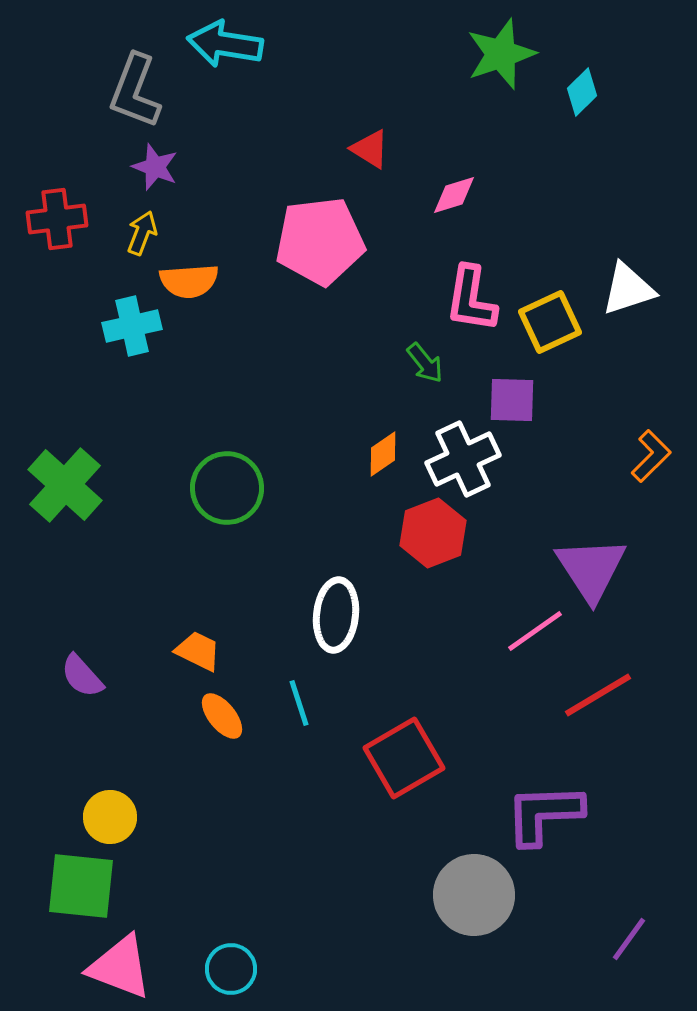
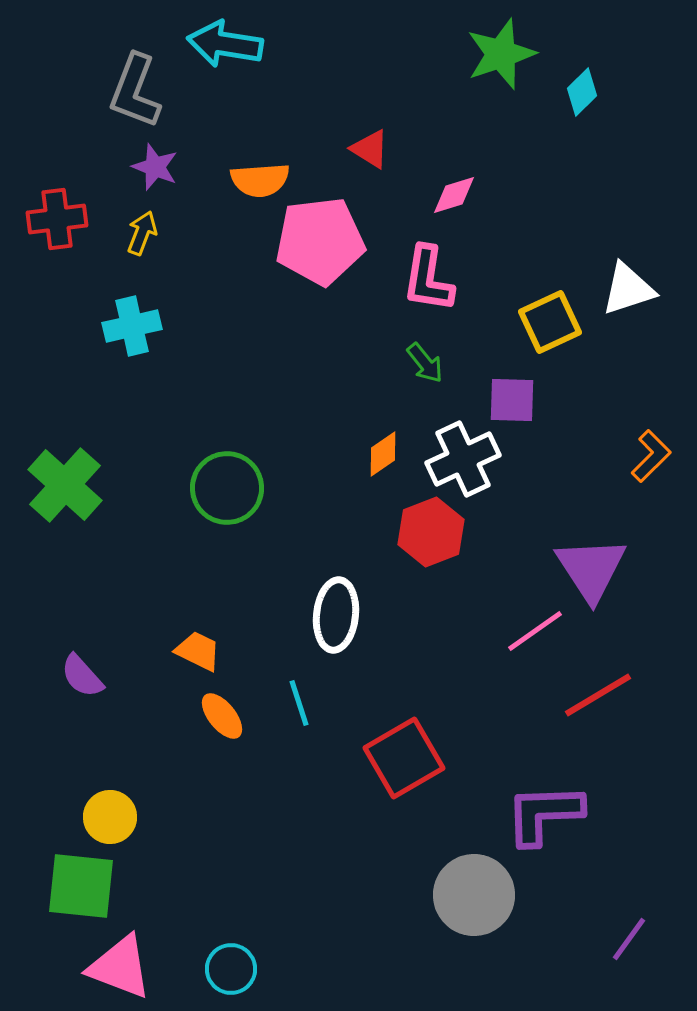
orange semicircle: moved 71 px right, 101 px up
pink L-shape: moved 43 px left, 20 px up
red hexagon: moved 2 px left, 1 px up
